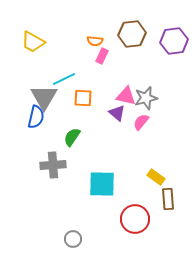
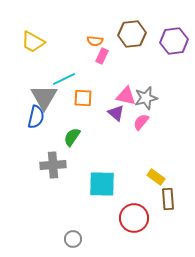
purple triangle: moved 1 px left
red circle: moved 1 px left, 1 px up
